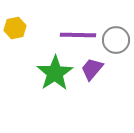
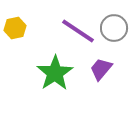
purple line: moved 4 px up; rotated 33 degrees clockwise
gray circle: moved 2 px left, 12 px up
purple trapezoid: moved 9 px right
